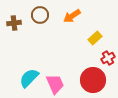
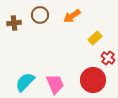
red cross: rotated 24 degrees counterclockwise
cyan semicircle: moved 4 px left, 4 px down
